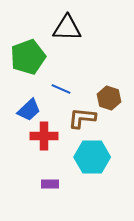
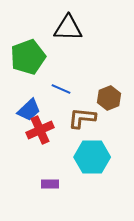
black triangle: moved 1 px right
brown hexagon: rotated 20 degrees clockwise
red cross: moved 4 px left, 6 px up; rotated 24 degrees counterclockwise
